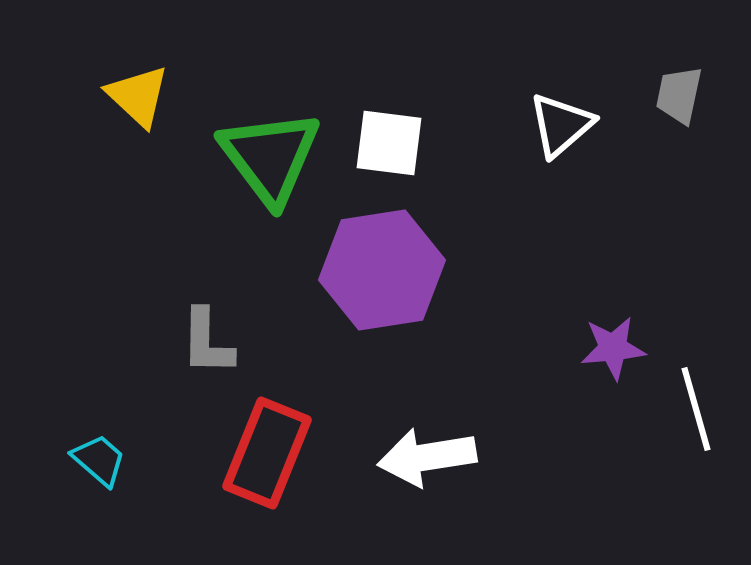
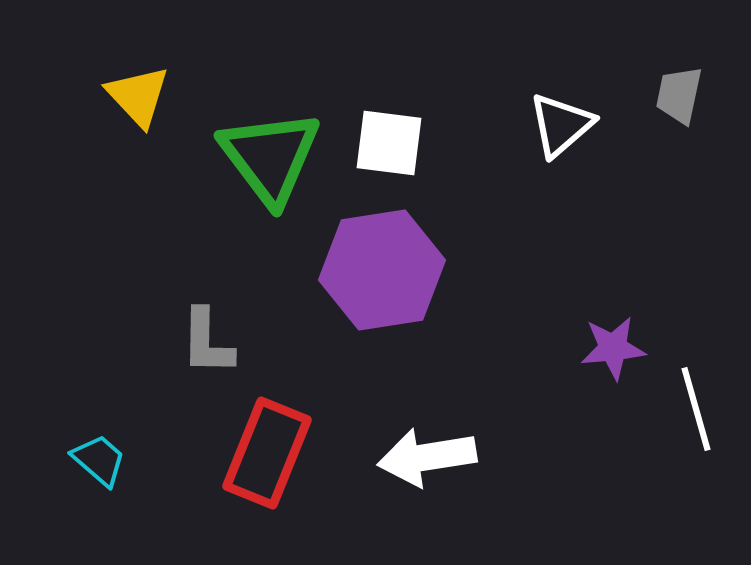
yellow triangle: rotated 4 degrees clockwise
